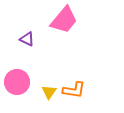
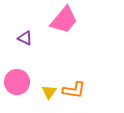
purple triangle: moved 2 px left, 1 px up
